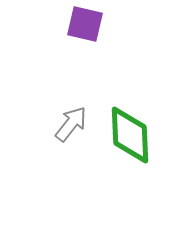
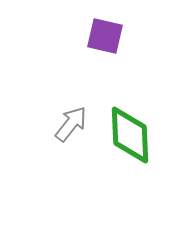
purple square: moved 20 px right, 12 px down
